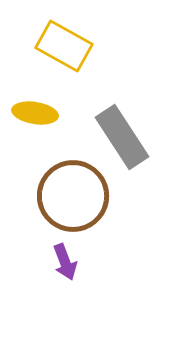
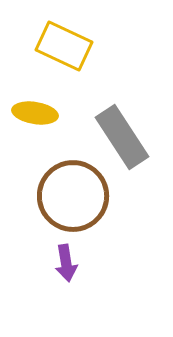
yellow rectangle: rotated 4 degrees counterclockwise
purple arrow: moved 1 px right, 1 px down; rotated 12 degrees clockwise
